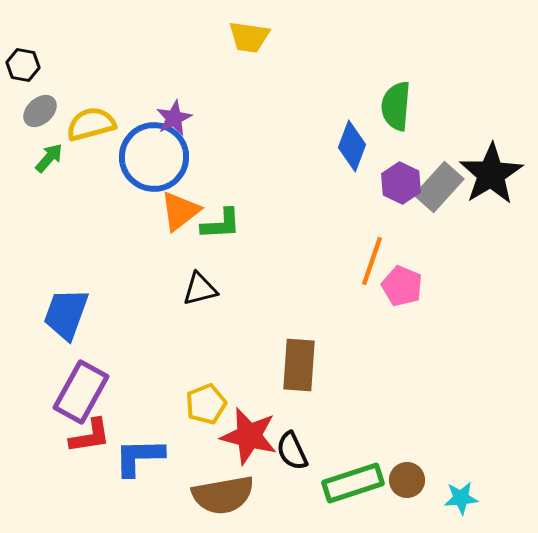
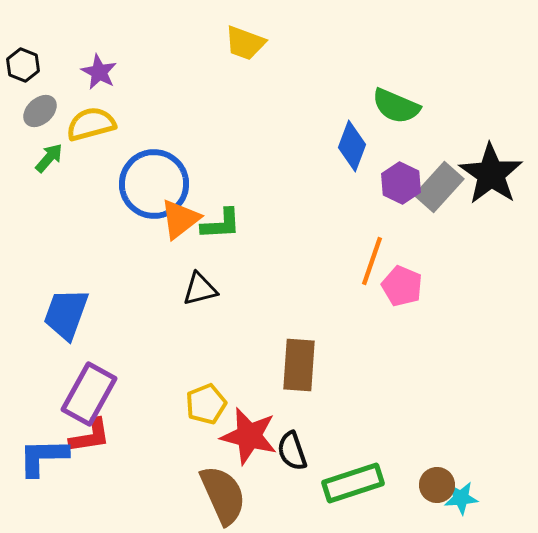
yellow trapezoid: moved 4 px left, 6 px down; rotated 12 degrees clockwise
black hexagon: rotated 12 degrees clockwise
green semicircle: rotated 72 degrees counterclockwise
purple star: moved 75 px left, 46 px up; rotated 18 degrees counterclockwise
blue circle: moved 27 px down
black star: rotated 6 degrees counterclockwise
orange triangle: moved 8 px down
purple rectangle: moved 8 px right, 2 px down
black semicircle: rotated 6 degrees clockwise
blue L-shape: moved 96 px left
brown circle: moved 30 px right, 5 px down
brown semicircle: rotated 104 degrees counterclockwise
